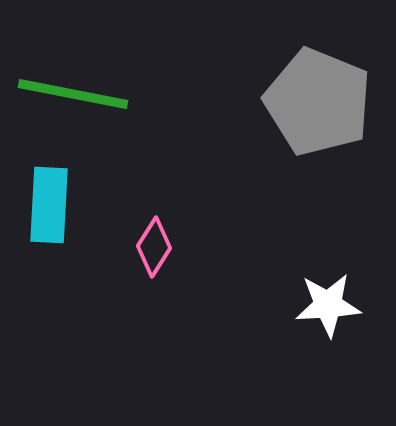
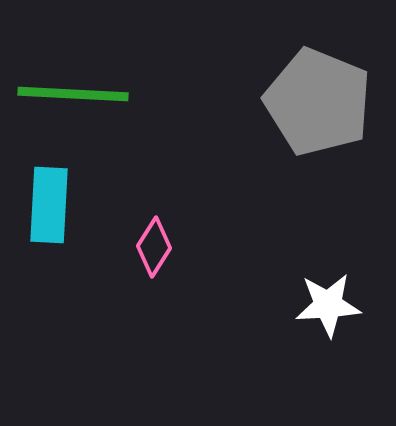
green line: rotated 8 degrees counterclockwise
